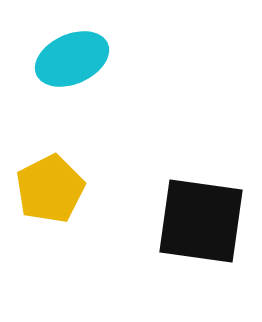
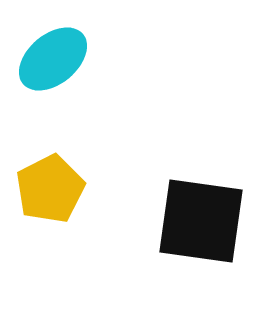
cyan ellipse: moved 19 px left; rotated 16 degrees counterclockwise
